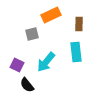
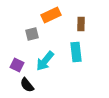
brown rectangle: moved 2 px right
cyan arrow: moved 1 px left, 1 px up
